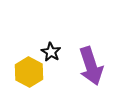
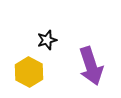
black star: moved 4 px left, 12 px up; rotated 24 degrees clockwise
